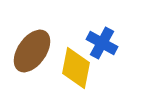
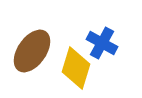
yellow diamond: rotated 6 degrees clockwise
